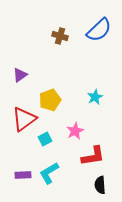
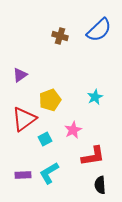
pink star: moved 2 px left, 1 px up
